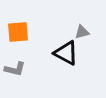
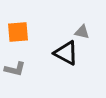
gray triangle: rotated 28 degrees clockwise
